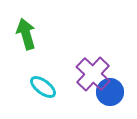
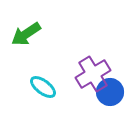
green arrow: rotated 108 degrees counterclockwise
purple cross: rotated 16 degrees clockwise
